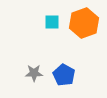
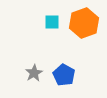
gray star: rotated 30 degrees counterclockwise
